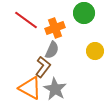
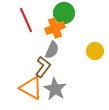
green circle: moved 20 px left
red line: rotated 30 degrees clockwise
orange triangle: moved 1 px right
